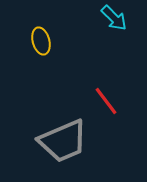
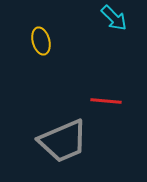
red line: rotated 48 degrees counterclockwise
